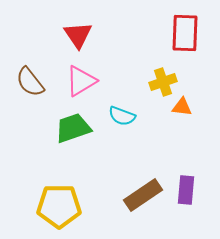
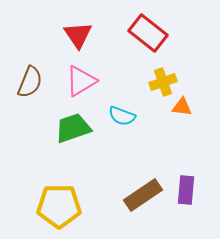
red rectangle: moved 37 px left; rotated 54 degrees counterclockwise
brown semicircle: rotated 120 degrees counterclockwise
